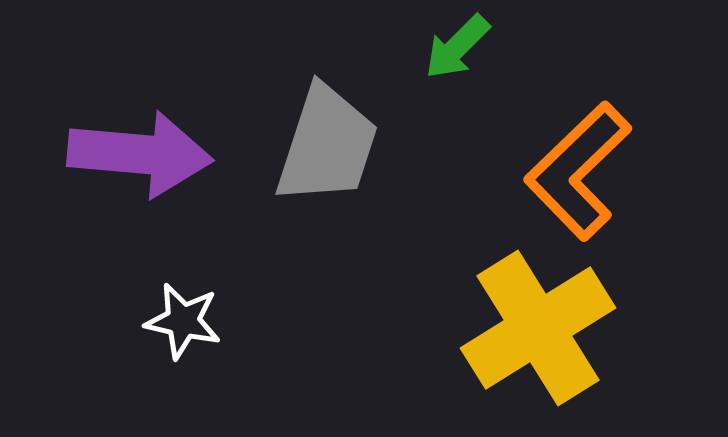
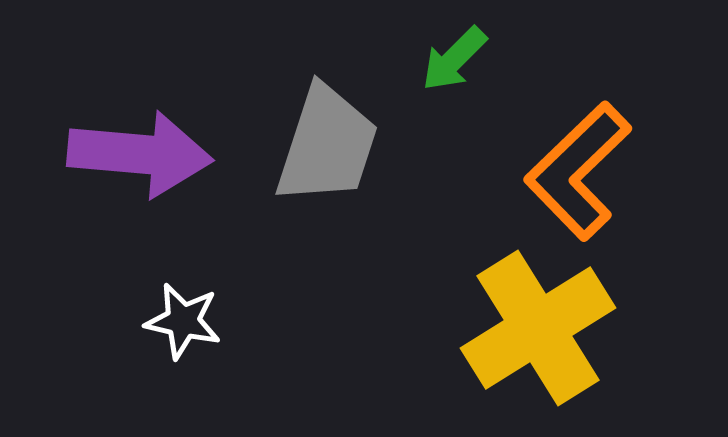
green arrow: moved 3 px left, 12 px down
